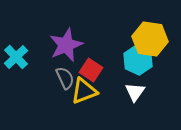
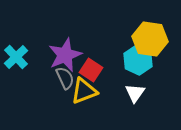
purple star: moved 1 px left, 10 px down
white triangle: moved 1 px down
